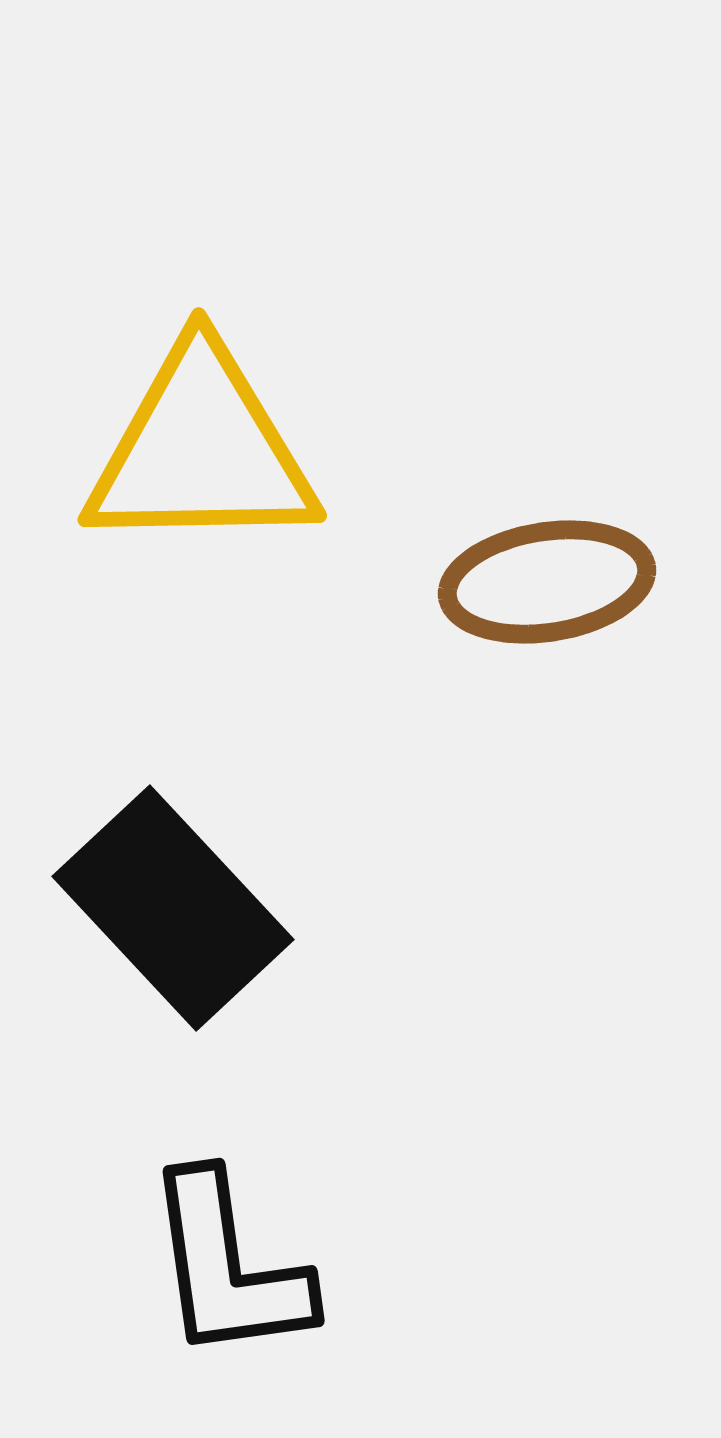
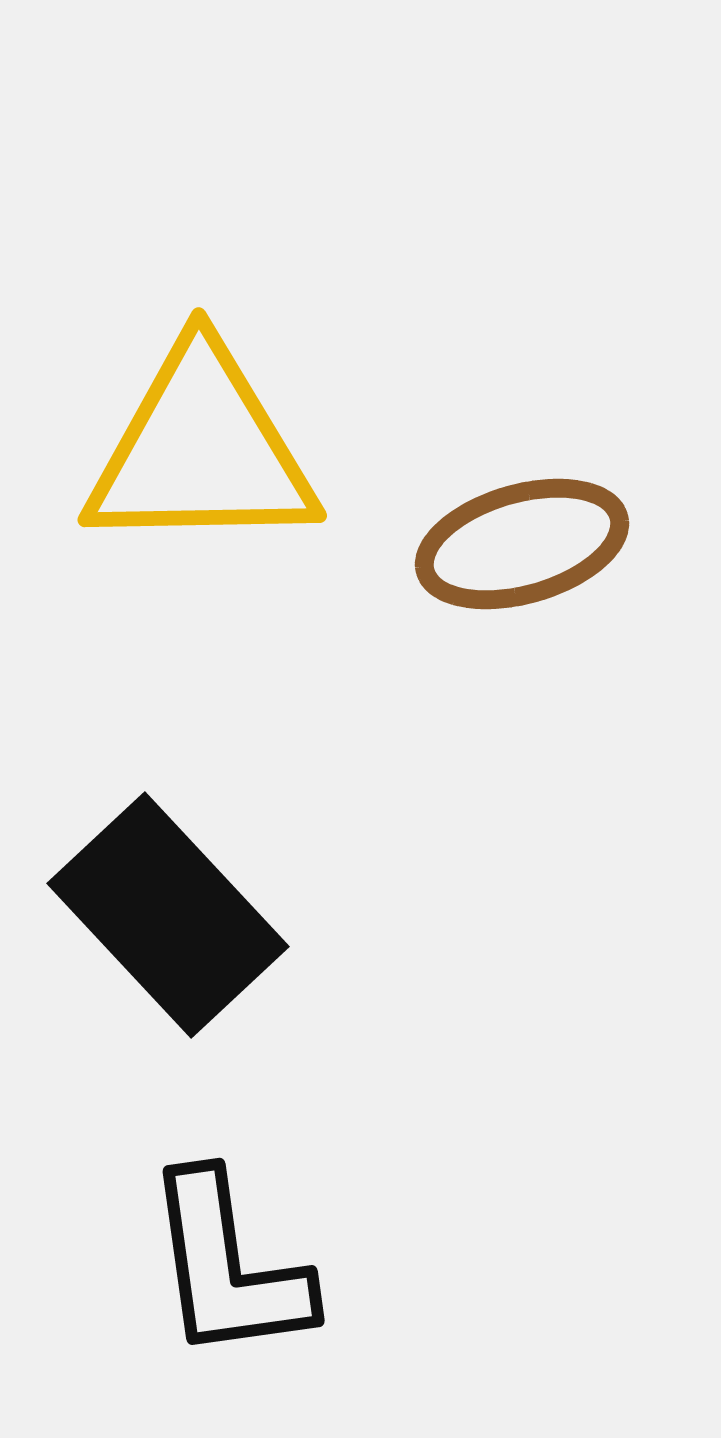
brown ellipse: moved 25 px left, 38 px up; rotated 7 degrees counterclockwise
black rectangle: moved 5 px left, 7 px down
